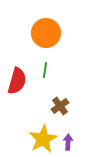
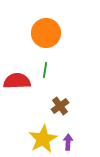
red semicircle: rotated 108 degrees counterclockwise
